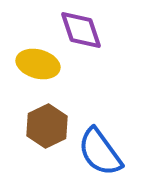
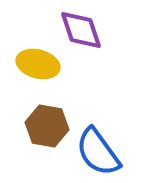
brown hexagon: rotated 24 degrees counterclockwise
blue semicircle: moved 2 px left
